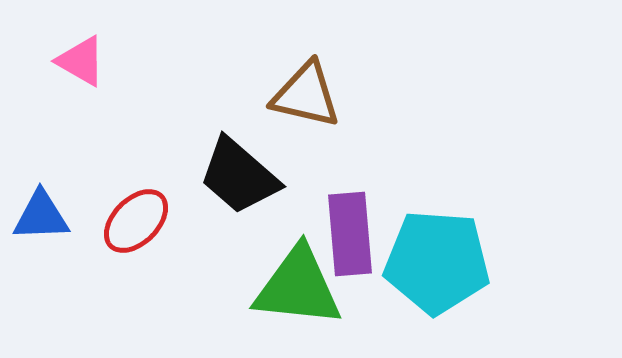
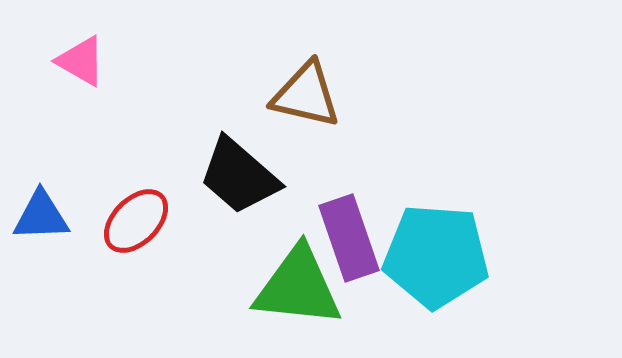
purple rectangle: moved 1 px left, 4 px down; rotated 14 degrees counterclockwise
cyan pentagon: moved 1 px left, 6 px up
